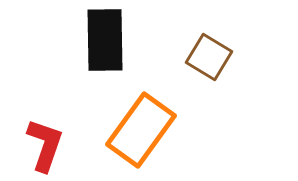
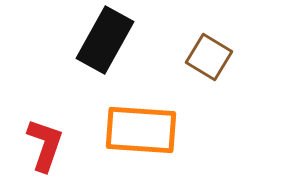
black rectangle: rotated 30 degrees clockwise
orange rectangle: rotated 58 degrees clockwise
